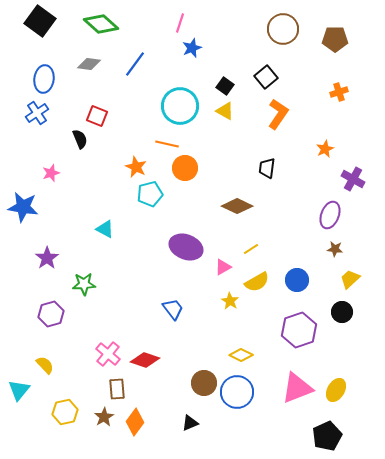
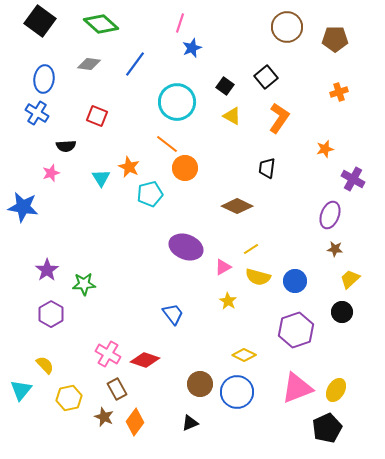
brown circle at (283, 29): moved 4 px right, 2 px up
cyan circle at (180, 106): moved 3 px left, 4 px up
yellow triangle at (225, 111): moved 7 px right, 5 px down
blue cross at (37, 113): rotated 25 degrees counterclockwise
orange L-shape at (278, 114): moved 1 px right, 4 px down
black semicircle at (80, 139): moved 14 px left, 7 px down; rotated 108 degrees clockwise
orange line at (167, 144): rotated 25 degrees clockwise
orange star at (325, 149): rotated 12 degrees clockwise
orange star at (136, 167): moved 7 px left
cyan triangle at (105, 229): moved 4 px left, 51 px up; rotated 30 degrees clockwise
purple star at (47, 258): moved 12 px down
blue circle at (297, 280): moved 2 px left, 1 px down
yellow semicircle at (257, 282): moved 1 px right, 5 px up; rotated 45 degrees clockwise
yellow star at (230, 301): moved 2 px left
blue trapezoid at (173, 309): moved 5 px down
purple hexagon at (51, 314): rotated 15 degrees counterclockwise
purple hexagon at (299, 330): moved 3 px left
pink cross at (108, 354): rotated 10 degrees counterclockwise
yellow diamond at (241, 355): moved 3 px right
brown circle at (204, 383): moved 4 px left, 1 px down
brown rectangle at (117, 389): rotated 25 degrees counterclockwise
cyan triangle at (19, 390): moved 2 px right
yellow hexagon at (65, 412): moved 4 px right, 14 px up
brown star at (104, 417): rotated 18 degrees counterclockwise
black pentagon at (327, 436): moved 8 px up
